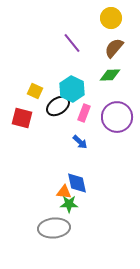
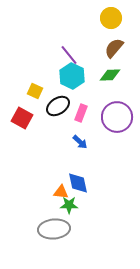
purple line: moved 3 px left, 12 px down
cyan hexagon: moved 13 px up
pink rectangle: moved 3 px left
red square: rotated 15 degrees clockwise
blue diamond: moved 1 px right
orange triangle: moved 3 px left
green star: moved 1 px down
gray ellipse: moved 1 px down
